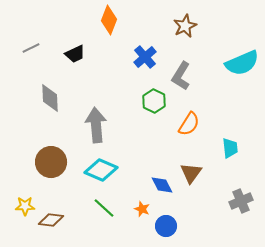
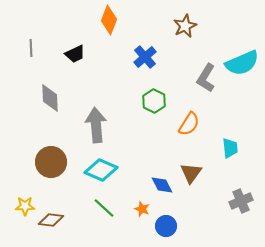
gray line: rotated 66 degrees counterclockwise
gray L-shape: moved 25 px right, 2 px down
